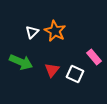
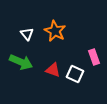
white triangle: moved 5 px left, 2 px down; rotated 24 degrees counterclockwise
pink rectangle: rotated 21 degrees clockwise
red triangle: moved 1 px right; rotated 49 degrees counterclockwise
